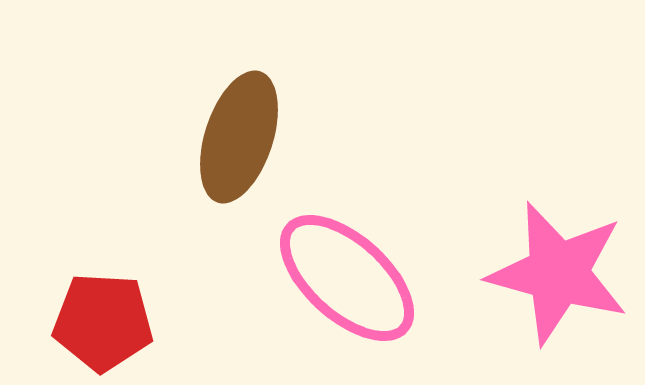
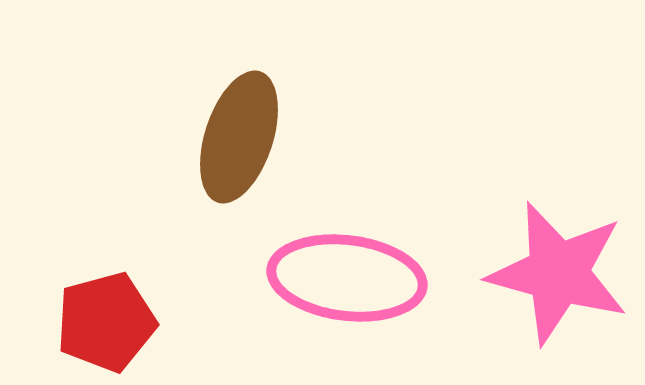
pink ellipse: rotated 35 degrees counterclockwise
red pentagon: moved 3 px right; rotated 18 degrees counterclockwise
